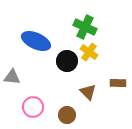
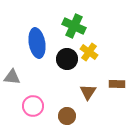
green cross: moved 11 px left, 1 px up
blue ellipse: moved 1 px right, 2 px down; rotated 56 degrees clockwise
black circle: moved 2 px up
brown rectangle: moved 1 px left, 1 px down
brown triangle: rotated 18 degrees clockwise
pink circle: moved 1 px up
brown circle: moved 1 px down
